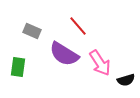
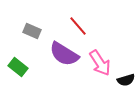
green rectangle: rotated 60 degrees counterclockwise
